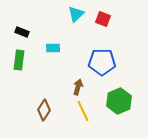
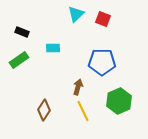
green rectangle: rotated 48 degrees clockwise
